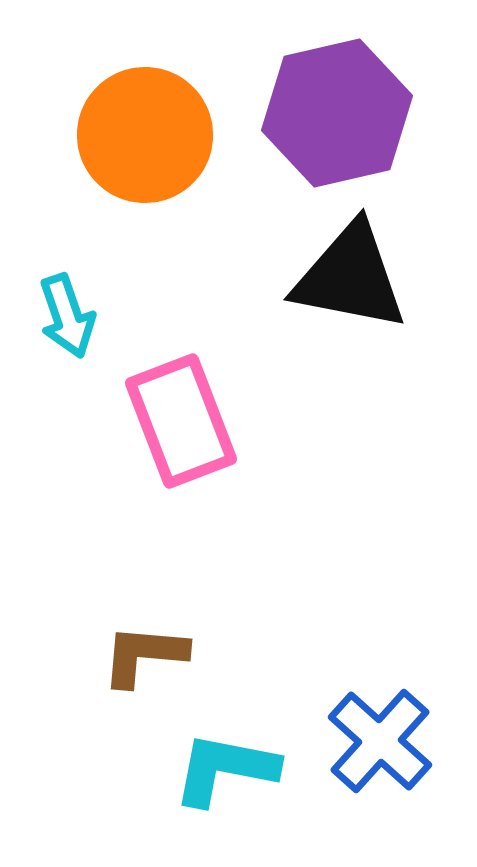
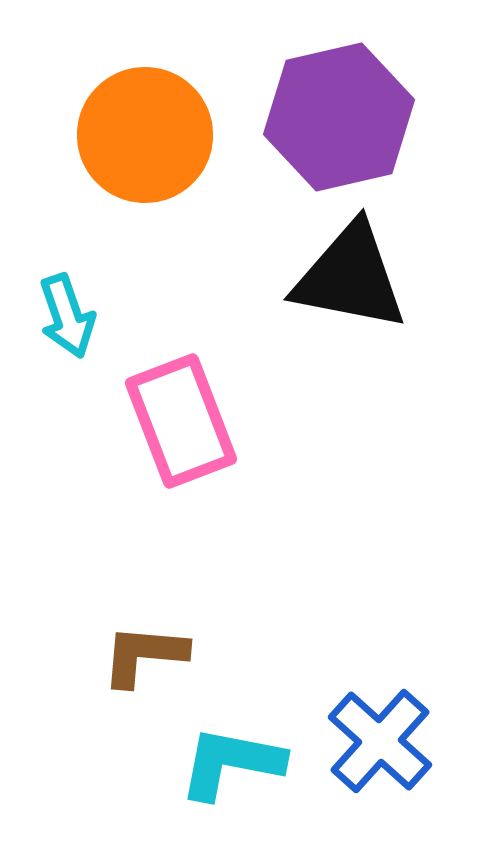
purple hexagon: moved 2 px right, 4 px down
cyan L-shape: moved 6 px right, 6 px up
